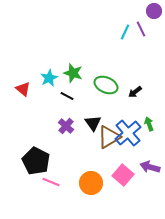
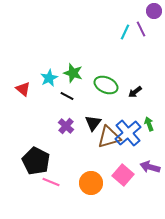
black triangle: rotated 12 degrees clockwise
brown triangle: rotated 15 degrees clockwise
